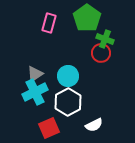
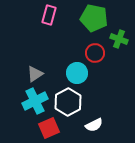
green pentagon: moved 7 px right; rotated 24 degrees counterclockwise
pink rectangle: moved 8 px up
green cross: moved 14 px right
red circle: moved 6 px left
cyan circle: moved 9 px right, 3 px up
cyan cross: moved 9 px down
